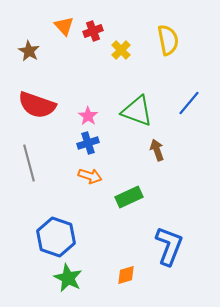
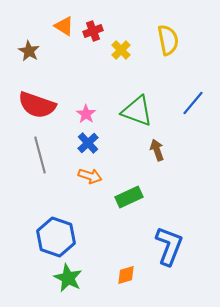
orange triangle: rotated 15 degrees counterclockwise
blue line: moved 4 px right
pink star: moved 2 px left, 2 px up
blue cross: rotated 25 degrees counterclockwise
gray line: moved 11 px right, 8 px up
